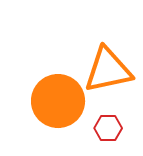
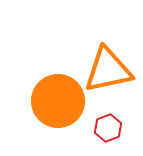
red hexagon: rotated 20 degrees counterclockwise
